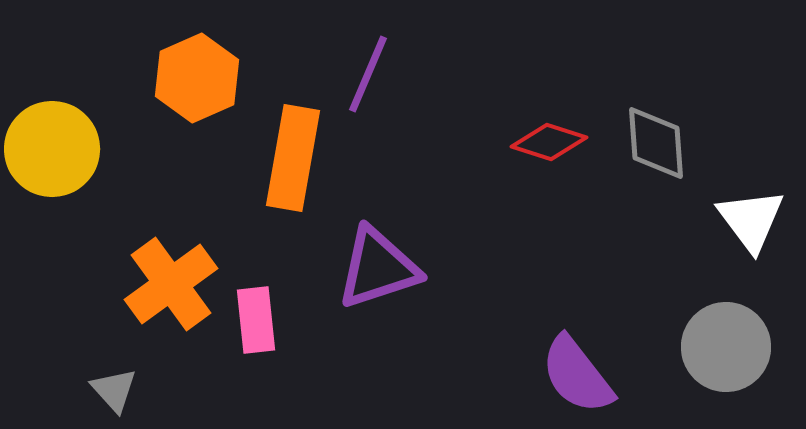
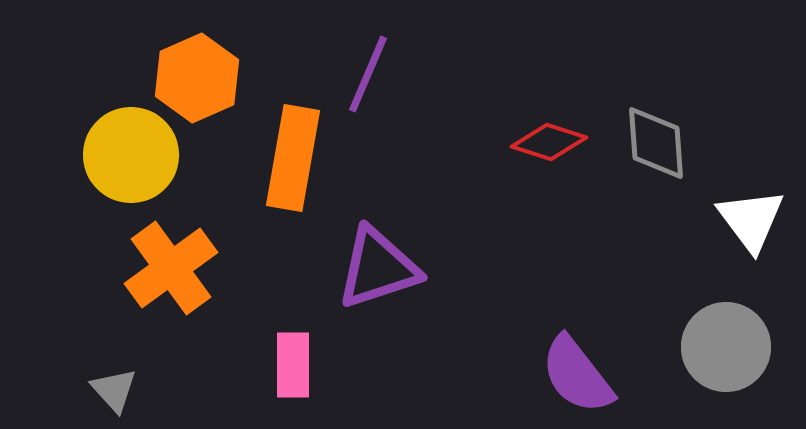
yellow circle: moved 79 px right, 6 px down
orange cross: moved 16 px up
pink rectangle: moved 37 px right, 45 px down; rotated 6 degrees clockwise
